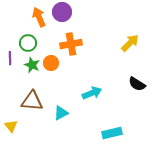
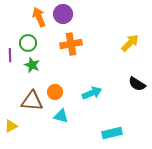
purple circle: moved 1 px right, 2 px down
purple line: moved 3 px up
orange circle: moved 4 px right, 29 px down
cyan triangle: moved 3 px down; rotated 42 degrees clockwise
yellow triangle: rotated 40 degrees clockwise
